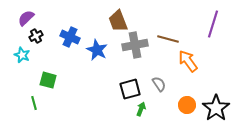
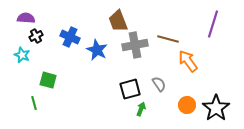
purple semicircle: rotated 48 degrees clockwise
